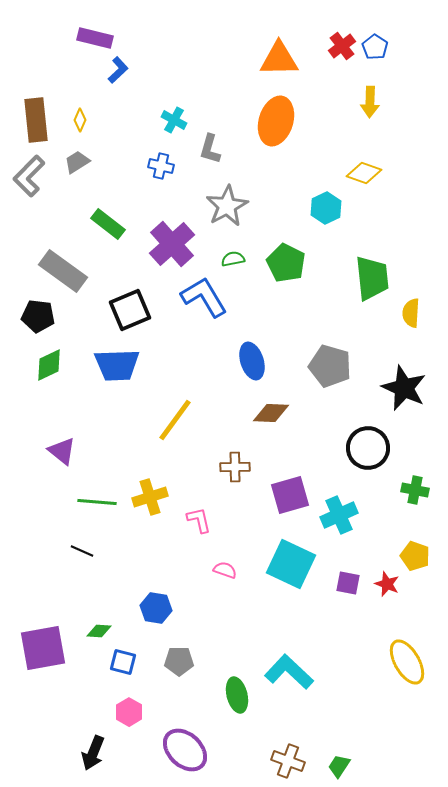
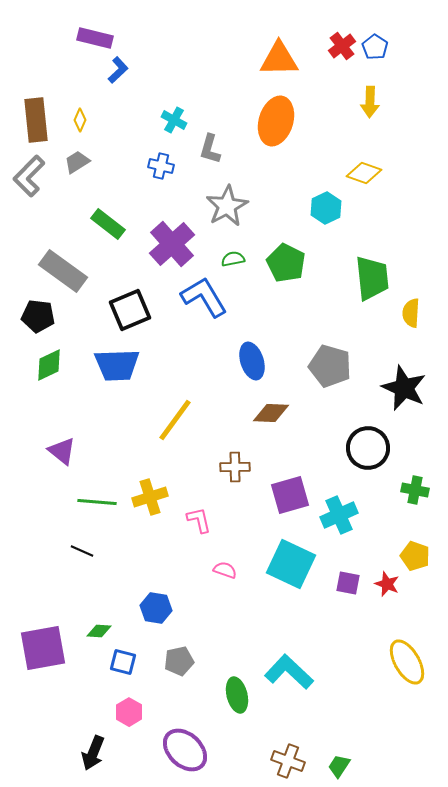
gray pentagon at (179, 661): rotated 12 degrees counterclockwise
